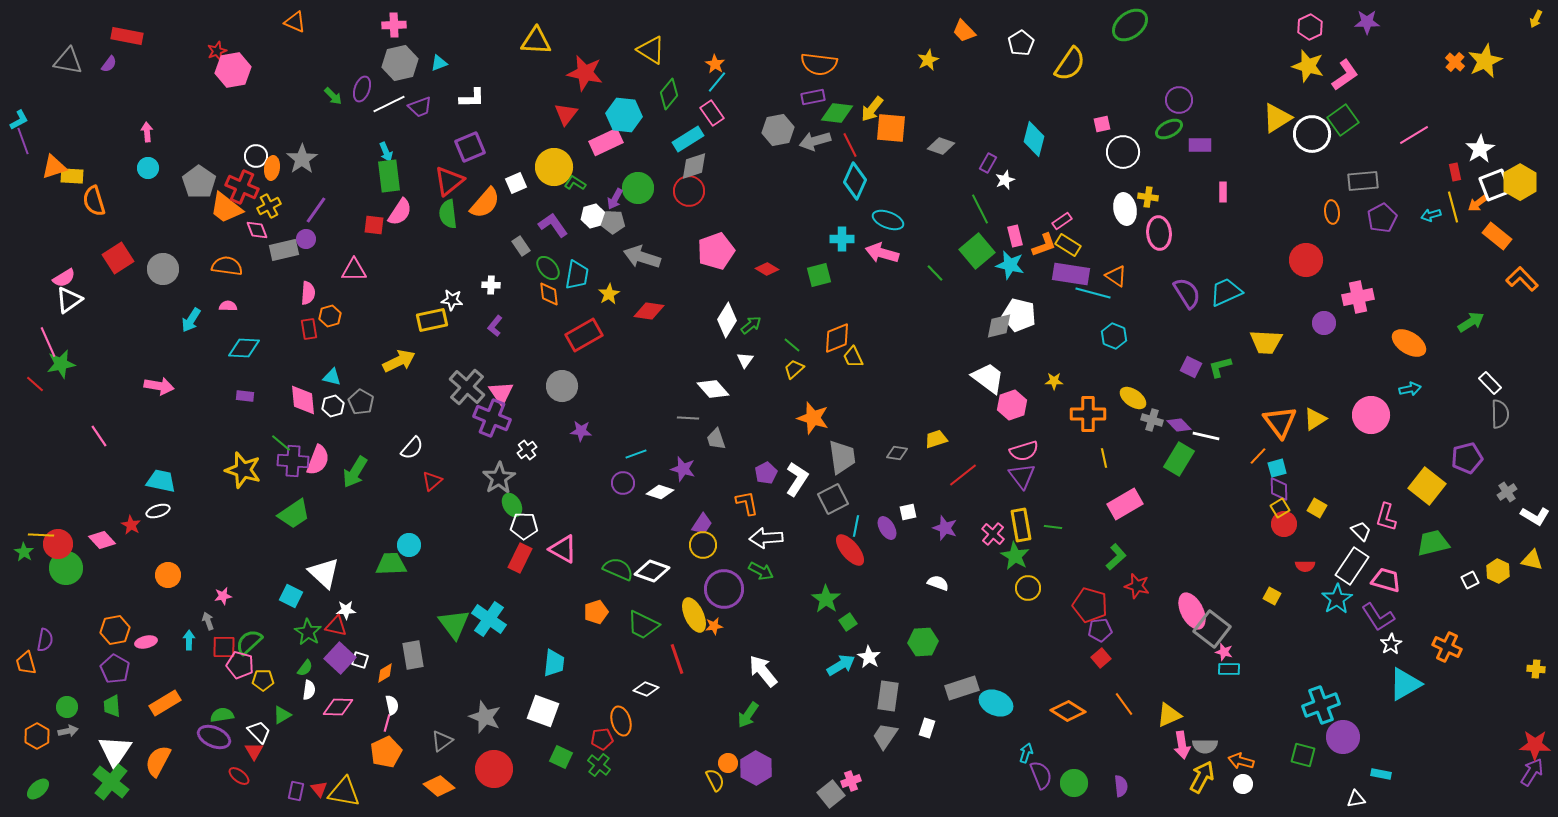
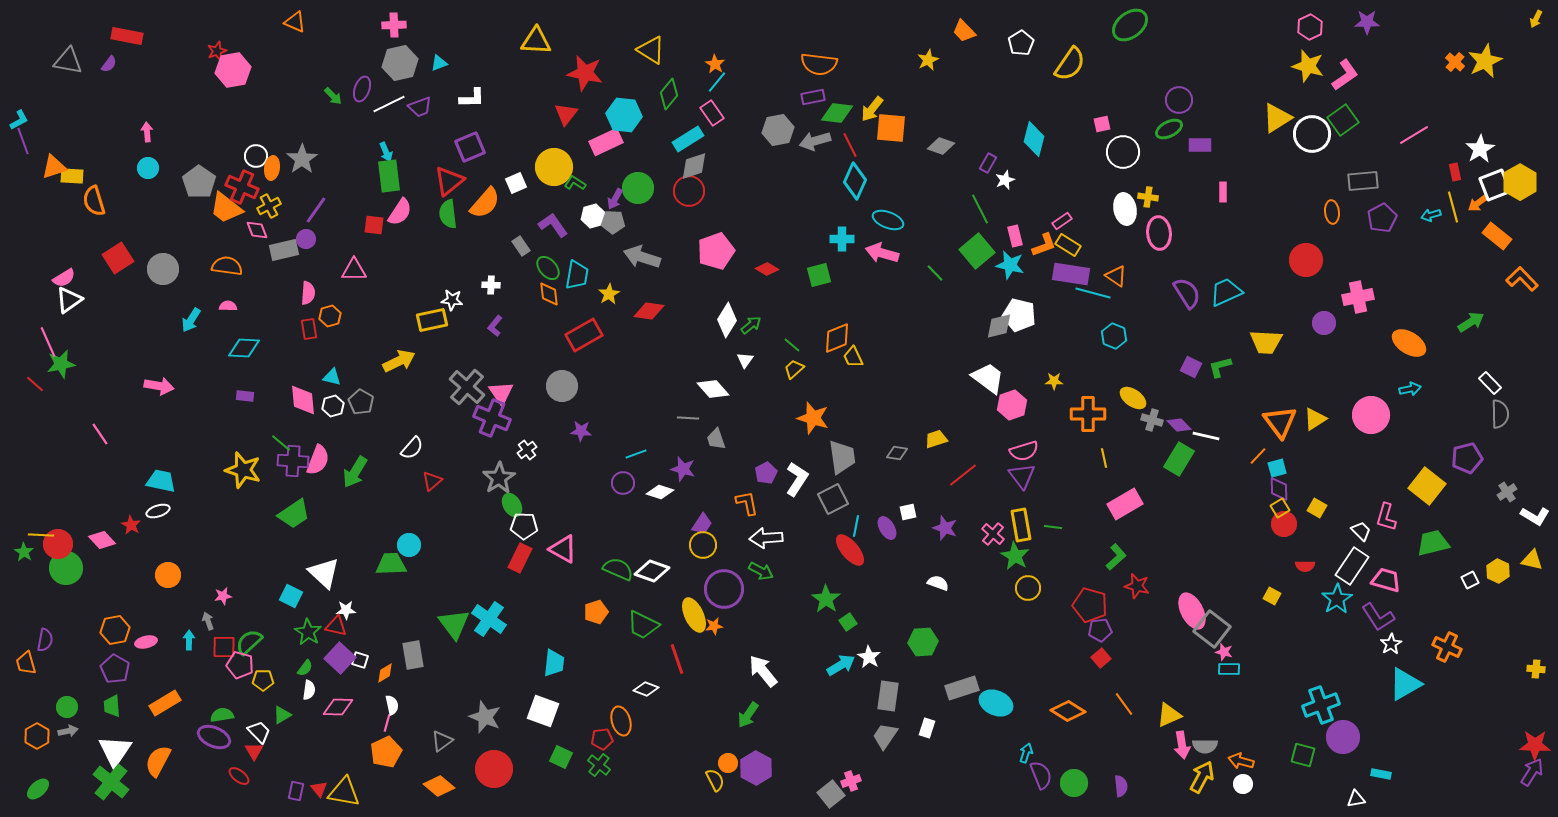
pink line at (99, 436): moved 1 px right, 2 px up
